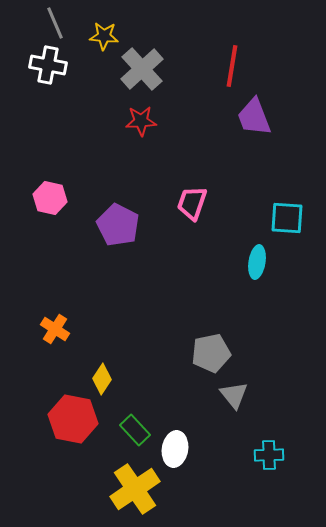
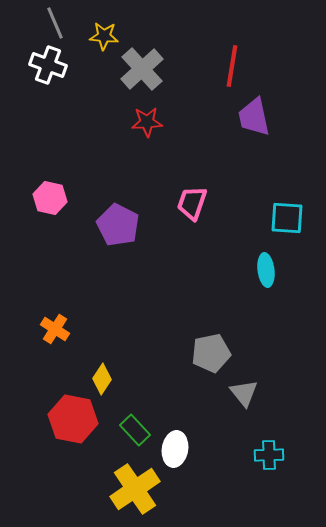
white cross: rotated 9 degrees clockwise
purple trapezoid: rotated 9 degrees clockwise
red star: moved 6 px right, 1 px down
cyan ellipse: moved 9 px right, 8 px down; rotated 16 degrees counterclockwise
gray triangle: moved 10 px right, 2 px up
